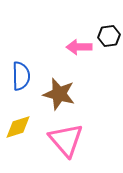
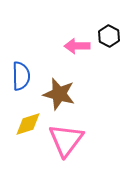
black hexagon: rotated 25 degrees counterclockwise
pink arrow: moved 2 px left, 1 px up
yellow diamond: moved 10 px right, 3 px up
pink triangle: rotated 18 degrees clockwise
